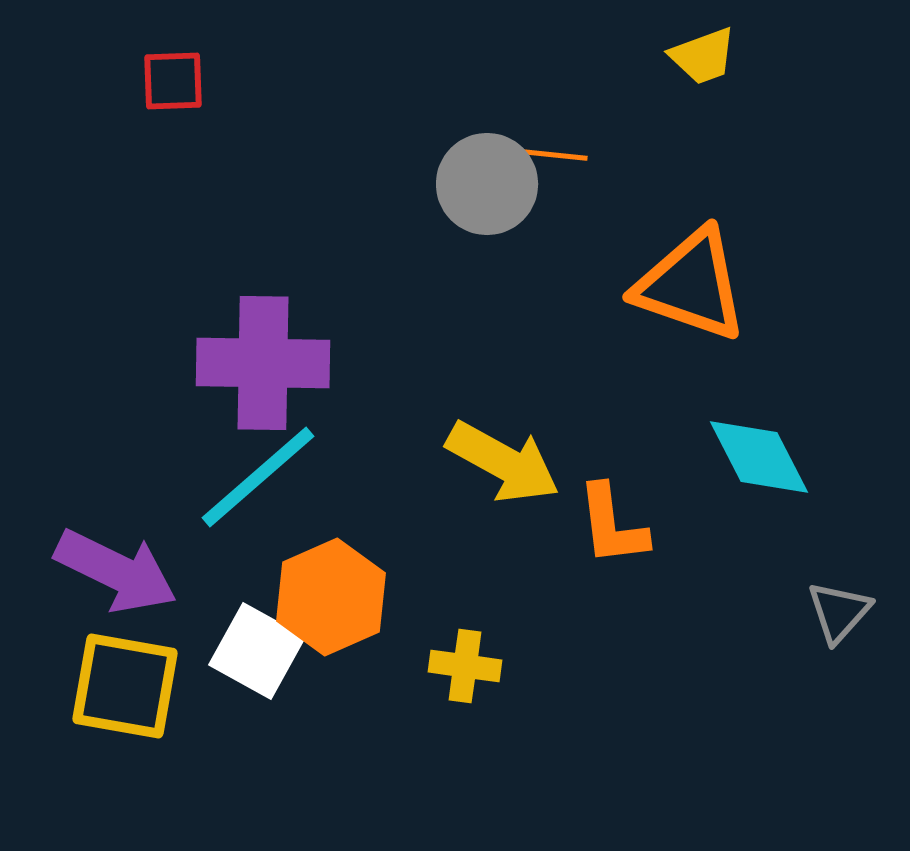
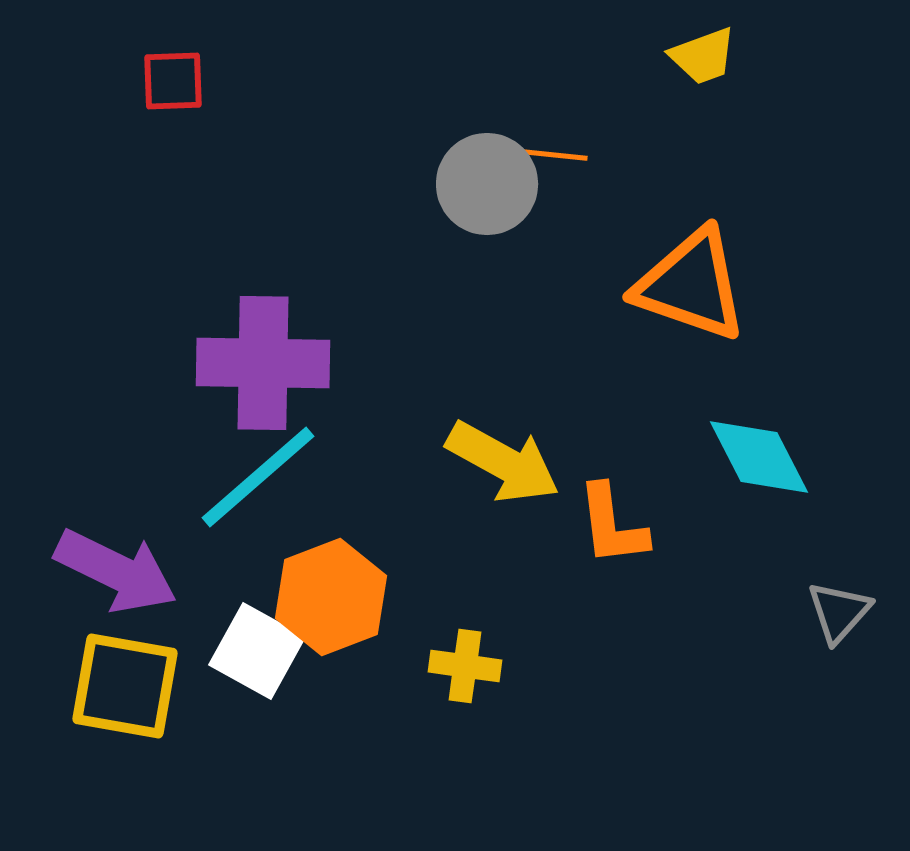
orange hexagon: rotated 3 degrees clockwise
